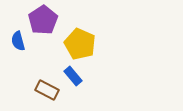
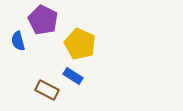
purple pentagon: rotated 12 degrees counterclockwise
blue rectangle: rotated 18 degrees counterclockwise
